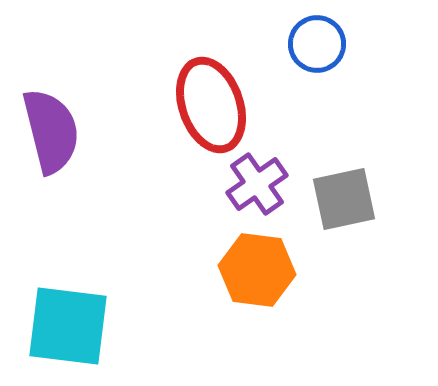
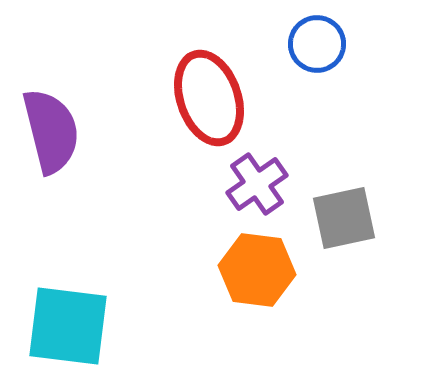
red ellipse: moved 2 px left, 7 px up
gray square: moved 19 px down
